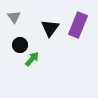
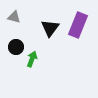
gray triangle: rotated 40 degrees counterclockwise
black circle: moved 4 px left, 2 px down
green arrow: rotated 21 degrees counterclockwise
